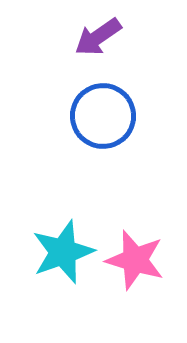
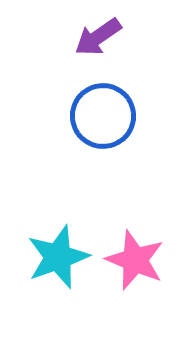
cyan star: moved 5 px left, 5 px down
pink star: rotated 6 degrees clockwise
